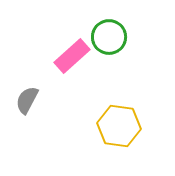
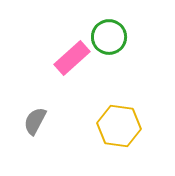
pink rectangle: moved 2 px down
gray semicircle: moved 8 px right, 21 px down
